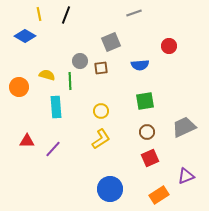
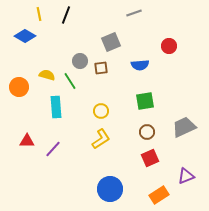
green line: rotated 30 degrees counterclockwise
